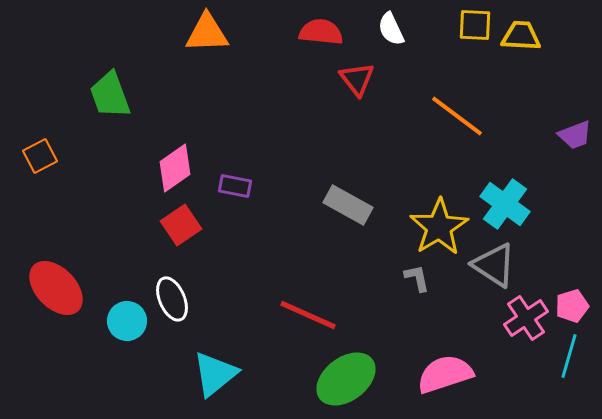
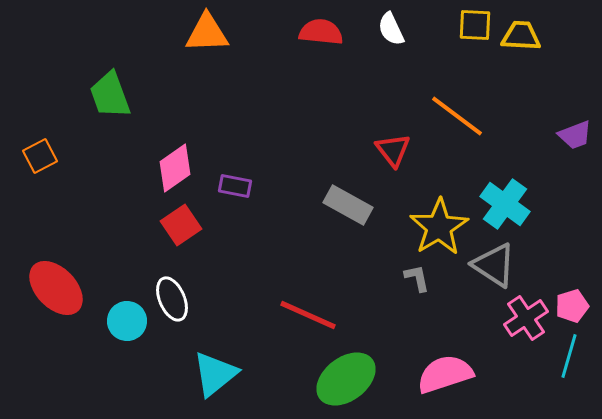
red triangle: moved 36 px right, 71 px down
